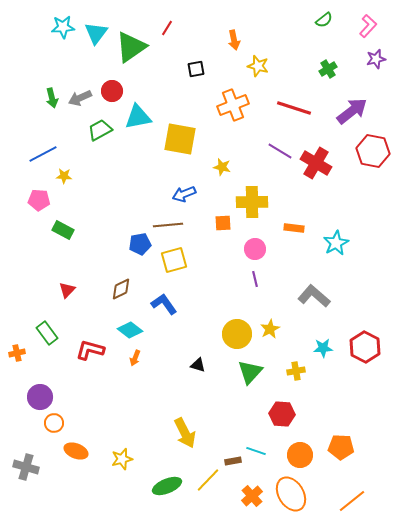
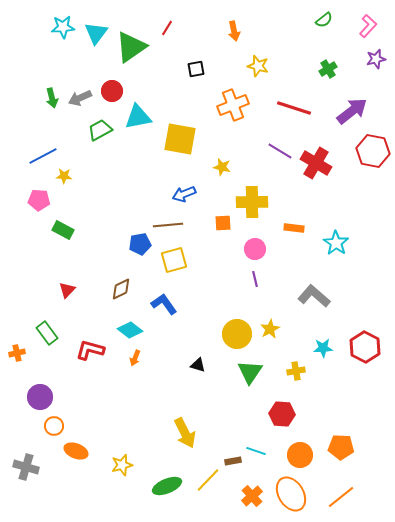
orange arrow at (234, 40): moved 9 px up
blue line at (43, 154): moved 2 px down
cyan star at (336, 243): rotated 10 degrees counterclockwise
green triangle at (250, 372): rotated 8 degrees counterclockwise
orange circle at (54, 423): moved 3 px down
yellow star at (122, 459): moved 6 px down
orange line at (352, 501): moved 11 px left, 4 px up
